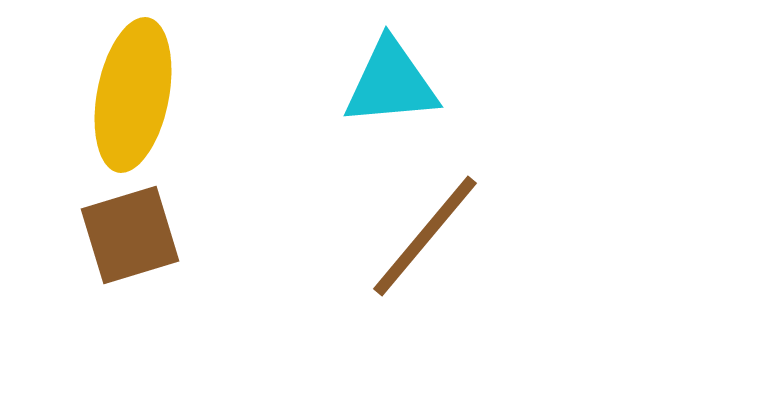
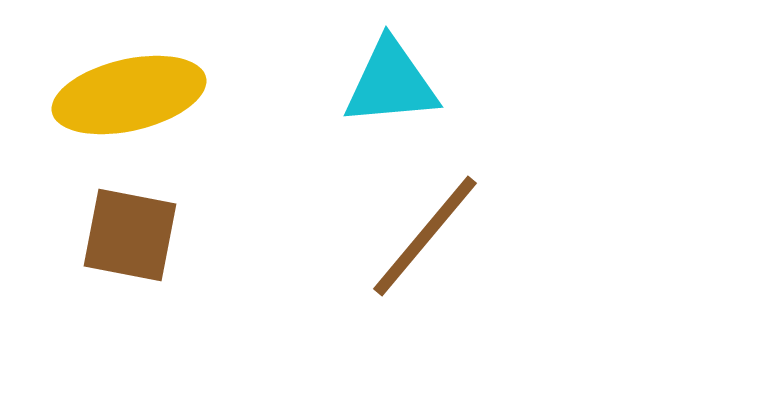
yellow ellipse: moved 4 px left; rotated 66 degrees clockwise
brown square: rotated 28 degrees clockwise
